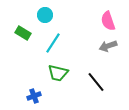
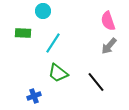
cyan circle: moved 2 px left, 4 px up
green rectangle: rotated 28 degrees counterclockwise
gray arrow: moved 1 px right; rotated 30 degrees counterclockwise
green trapezoid: rotated 25 degrees clockwise
